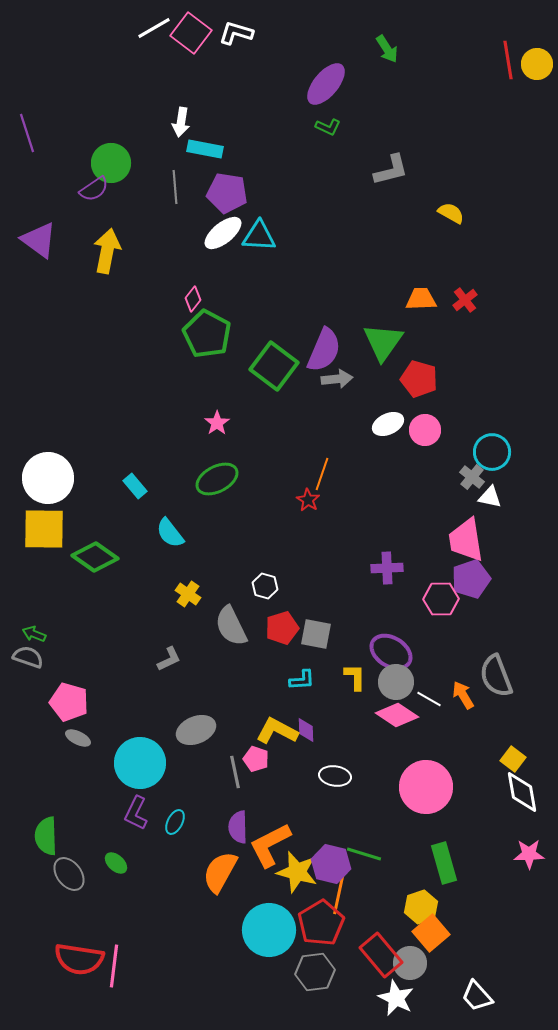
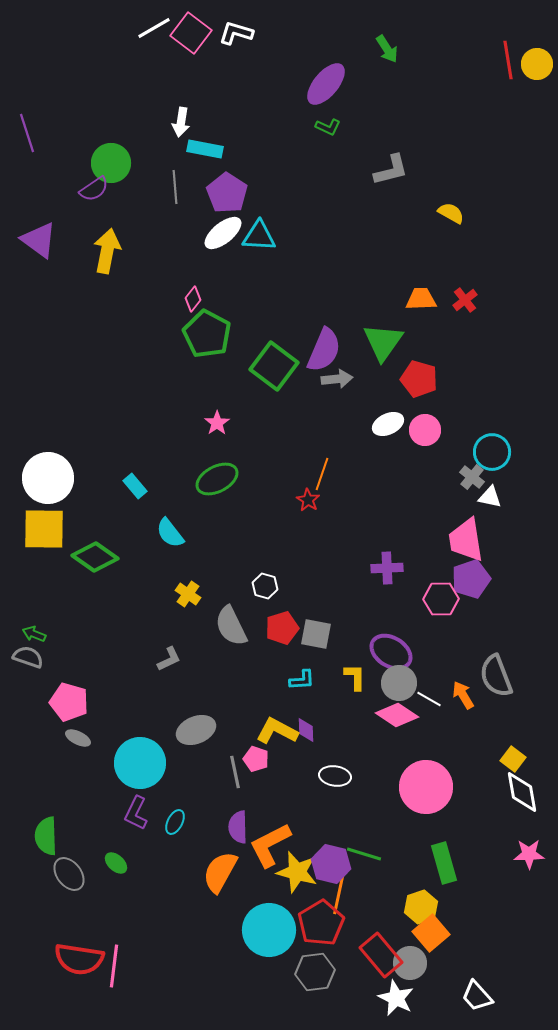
purple pentagon at (227, 193): rotated 24 degrees clockwise
gray circle at (396, 682): moved 3 px right, 1 px down
